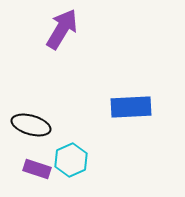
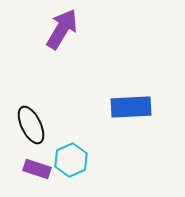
black ellipse: rotated 48 degrees clockwise
